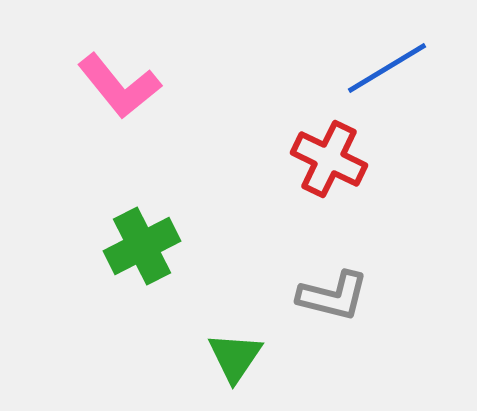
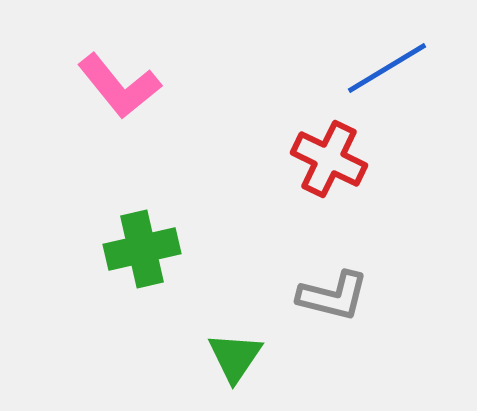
green cross: moved 3 px down; rotated 14 degrees clockwise
